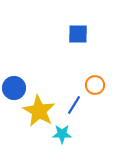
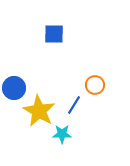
blue square: moved 24 px left
